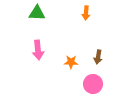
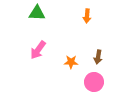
orange arrow: moved 1 px right, 3 px down
pink arrow: rotated 42 degrees clockwise
pink circle: moved 1 px right, 2 px up
